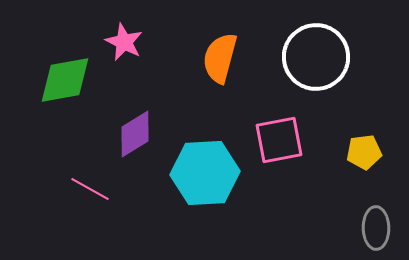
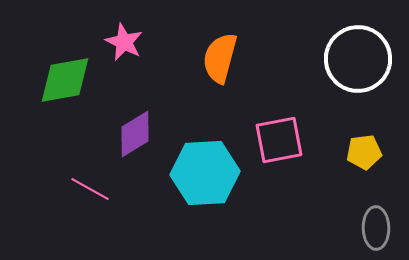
white circle: moved 42 px right, 2 px down
